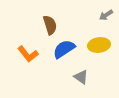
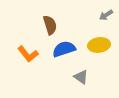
blue semicircle: rotated 15 degrees clockwise
